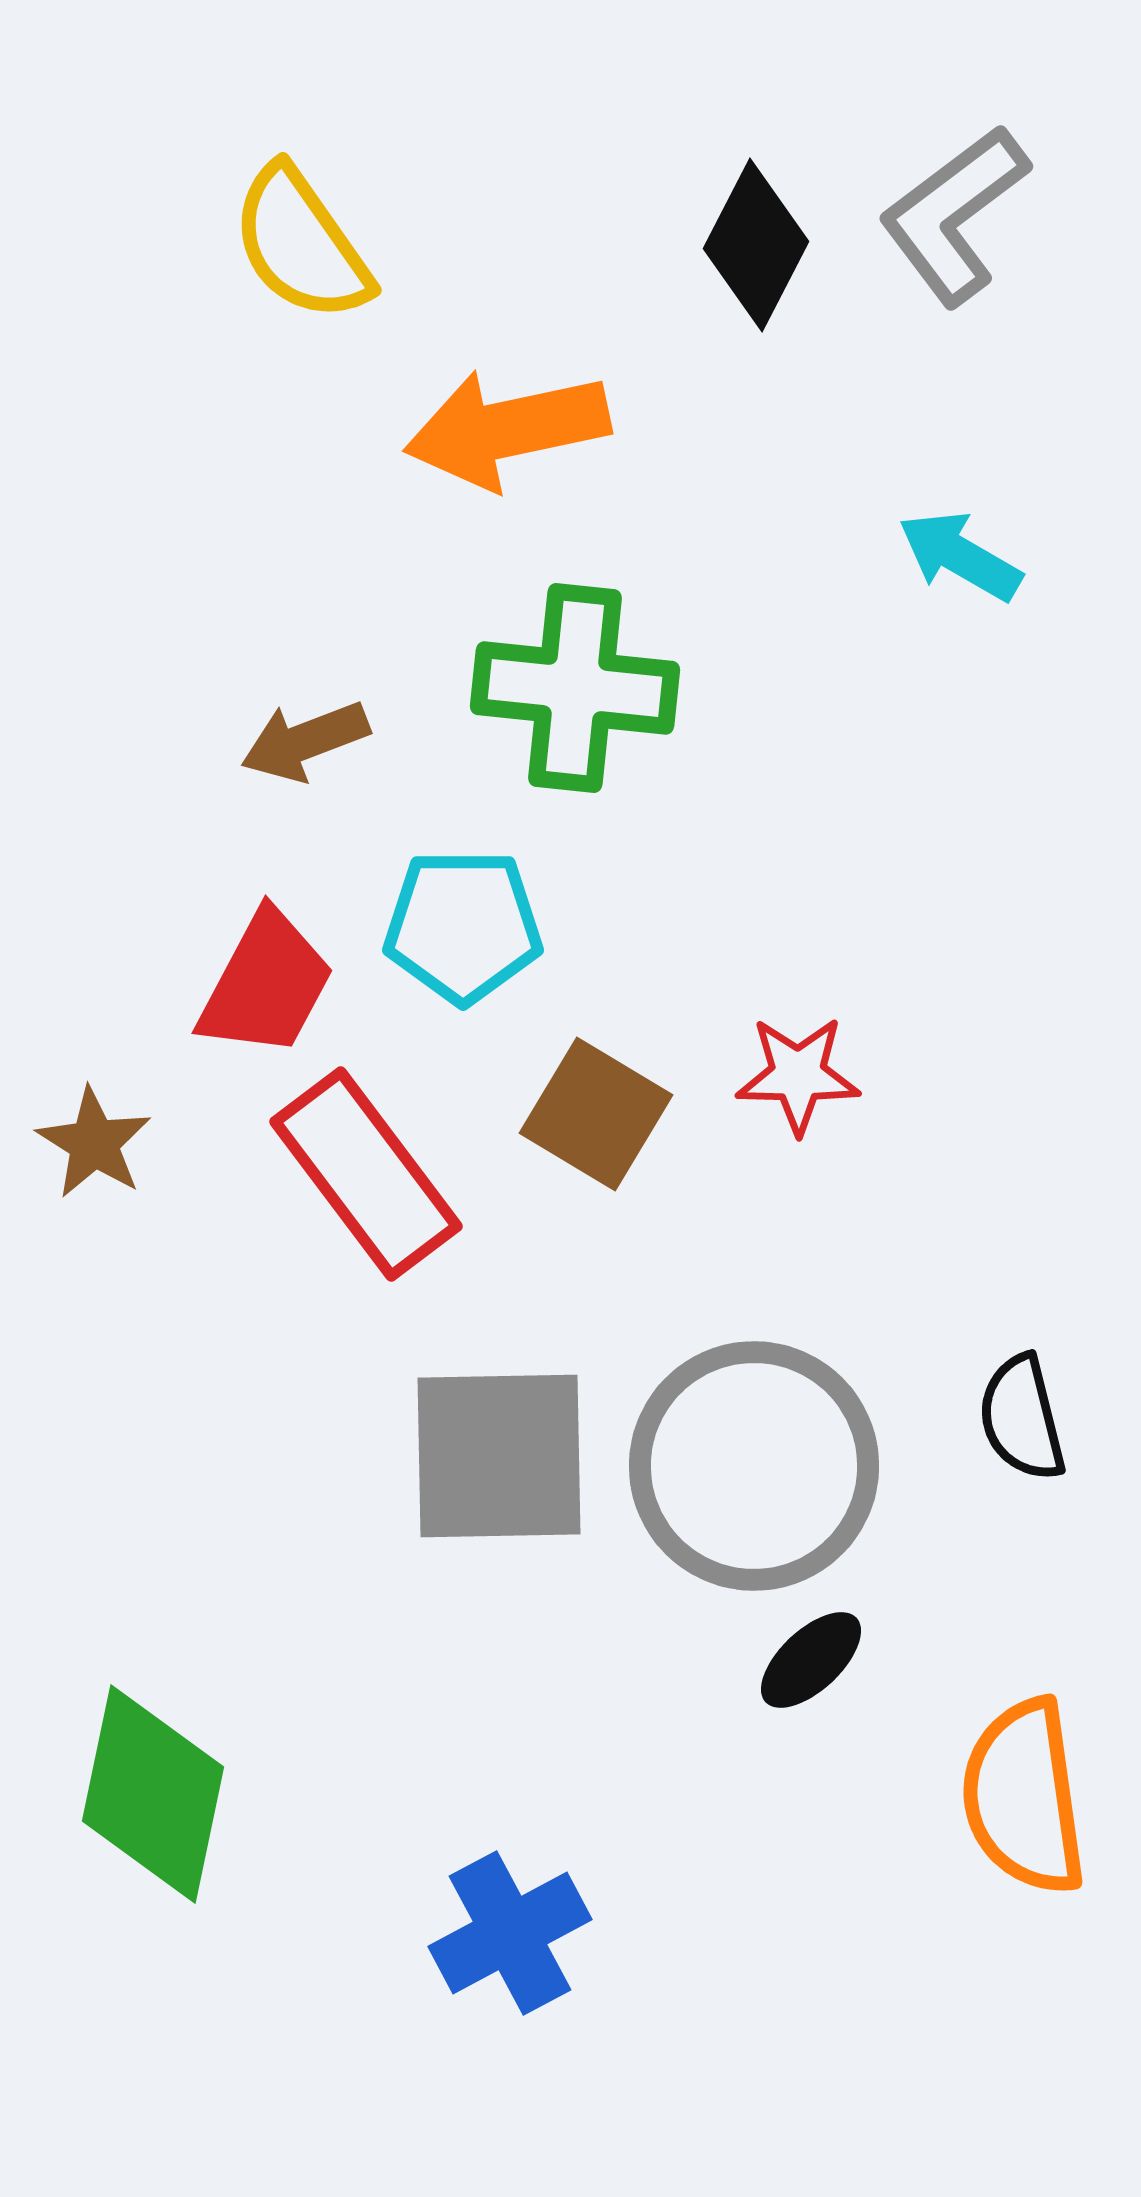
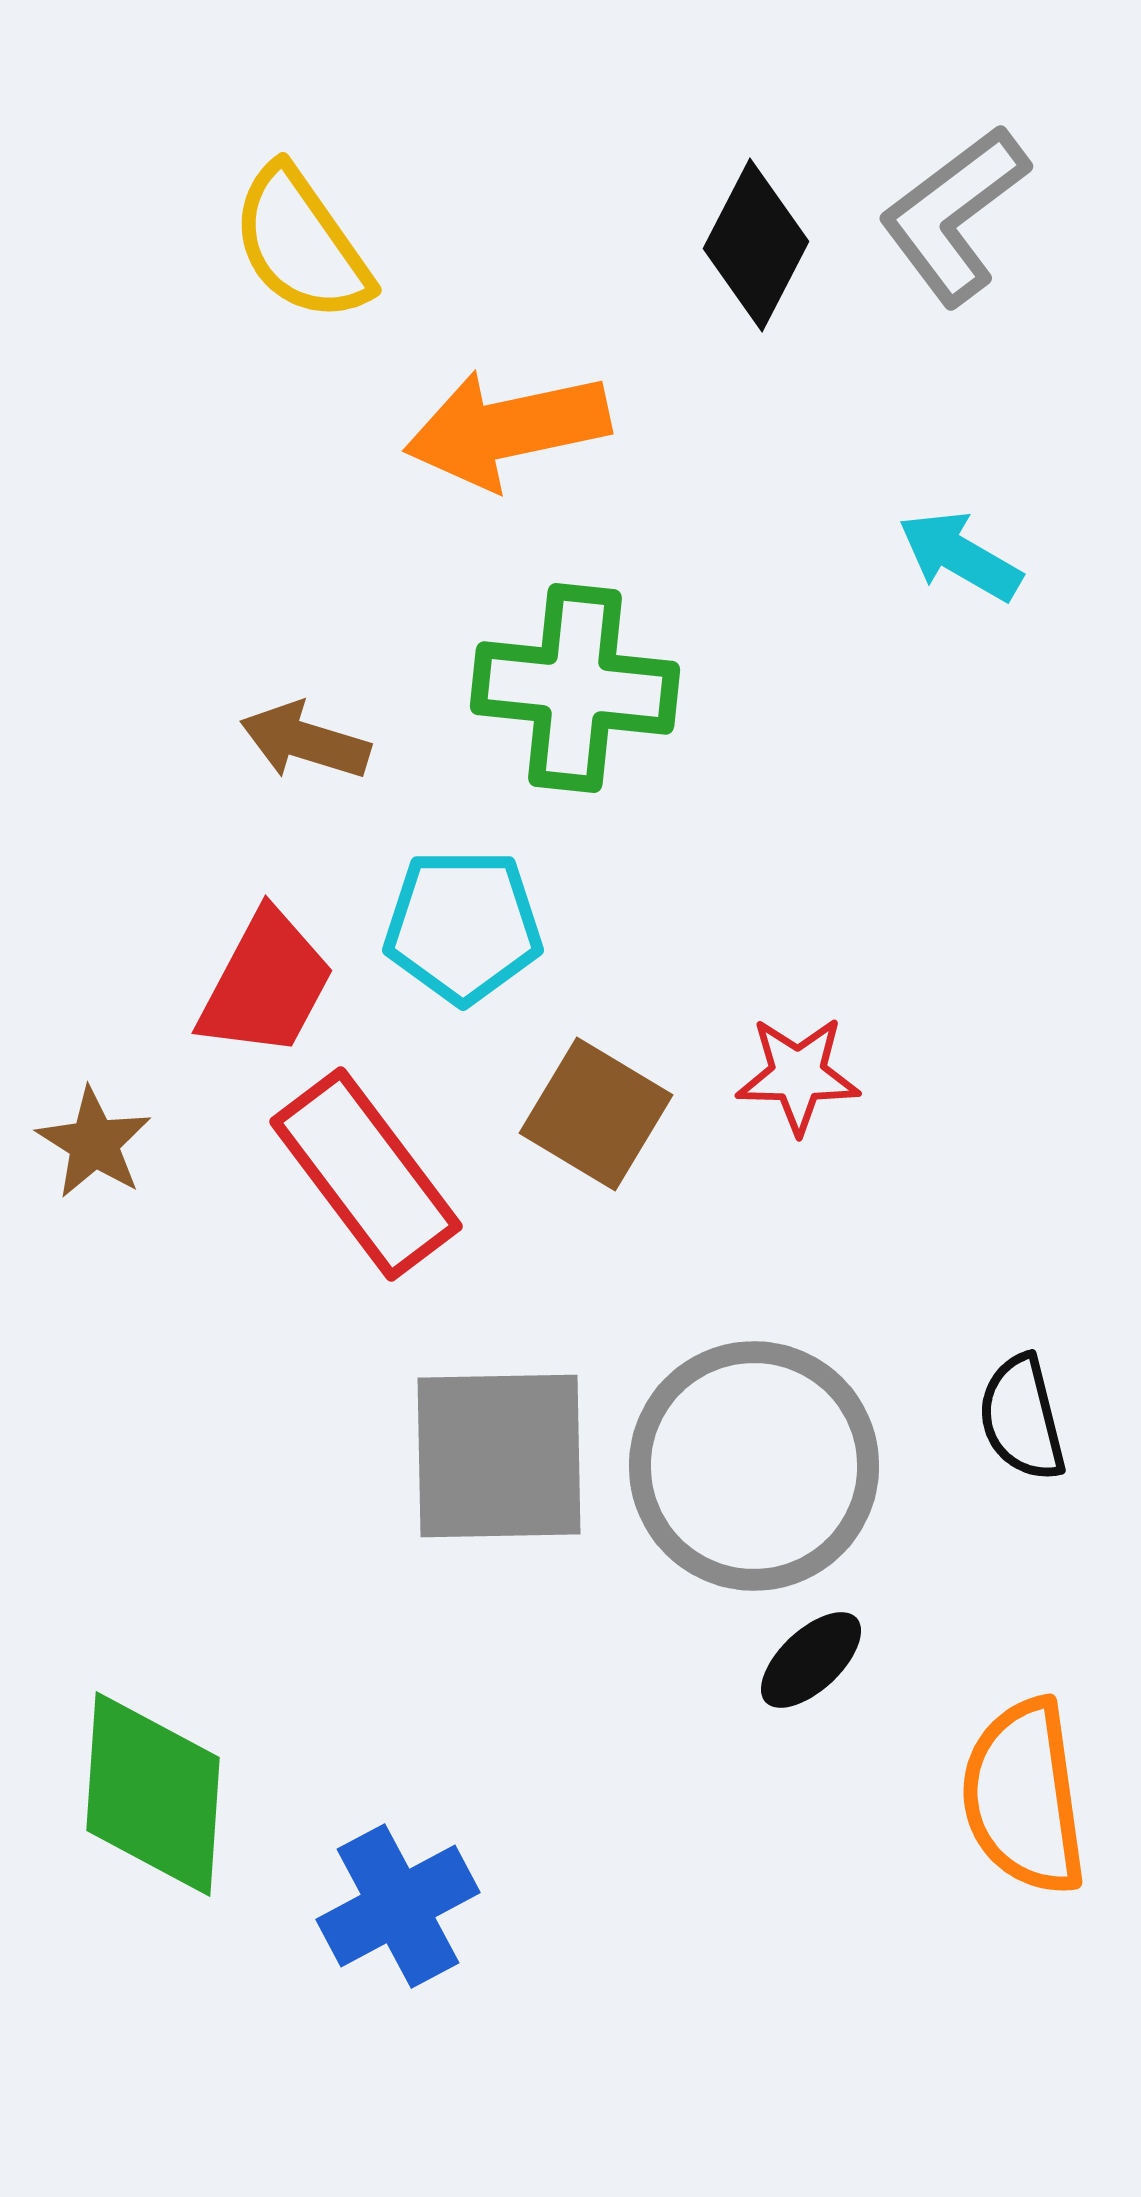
brown arrow: rotated 38 degrees clockwise
green diamond: rotated 8 degrees counterclockwise
blue cross: moved 112 px left, 27 px up
